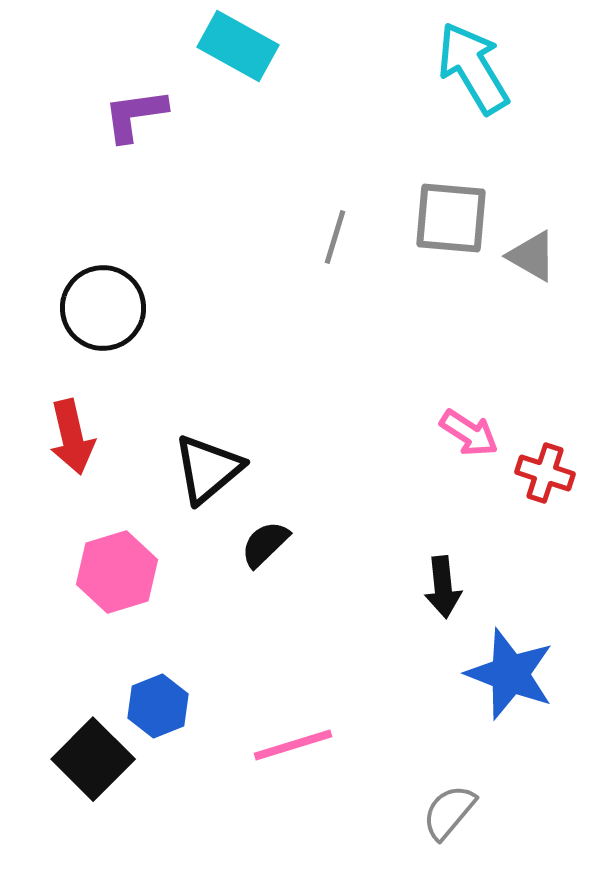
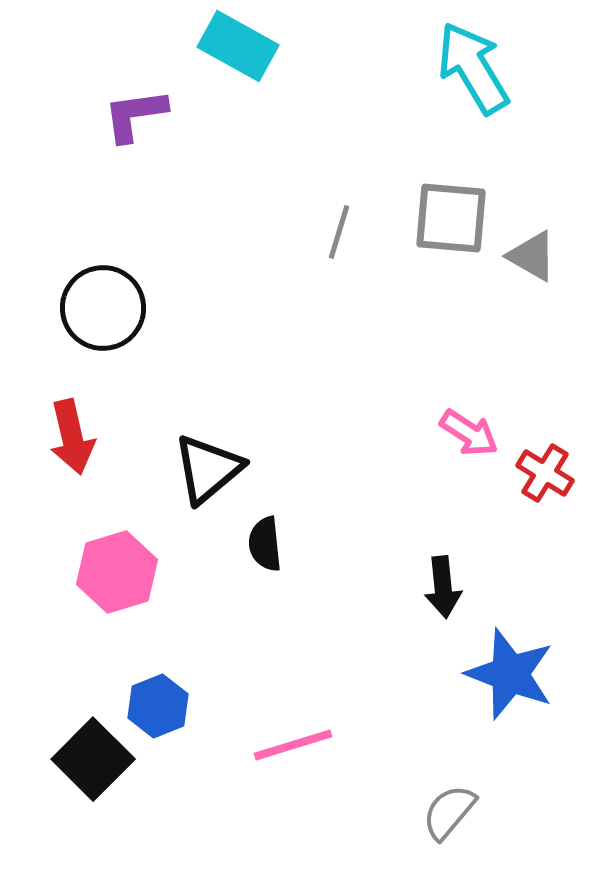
gray line: moved 4 px right, 5 px up
red cross: rotated 14 degrees clockwise
black semicircle: rotated 52 degrees counterclockwise
